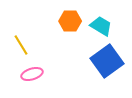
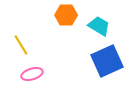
orange hexagon: moved 4 px left, 6 px up
cyan trapezoid: moved 2 px left
blue square: rotated 12 degrees clockwise
